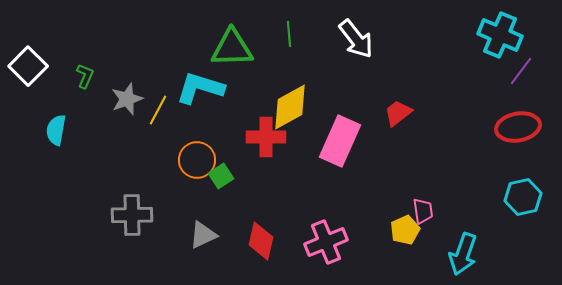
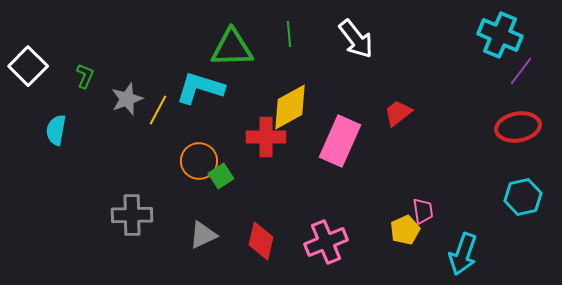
orange circle: moved 2 px right, 1 px down
